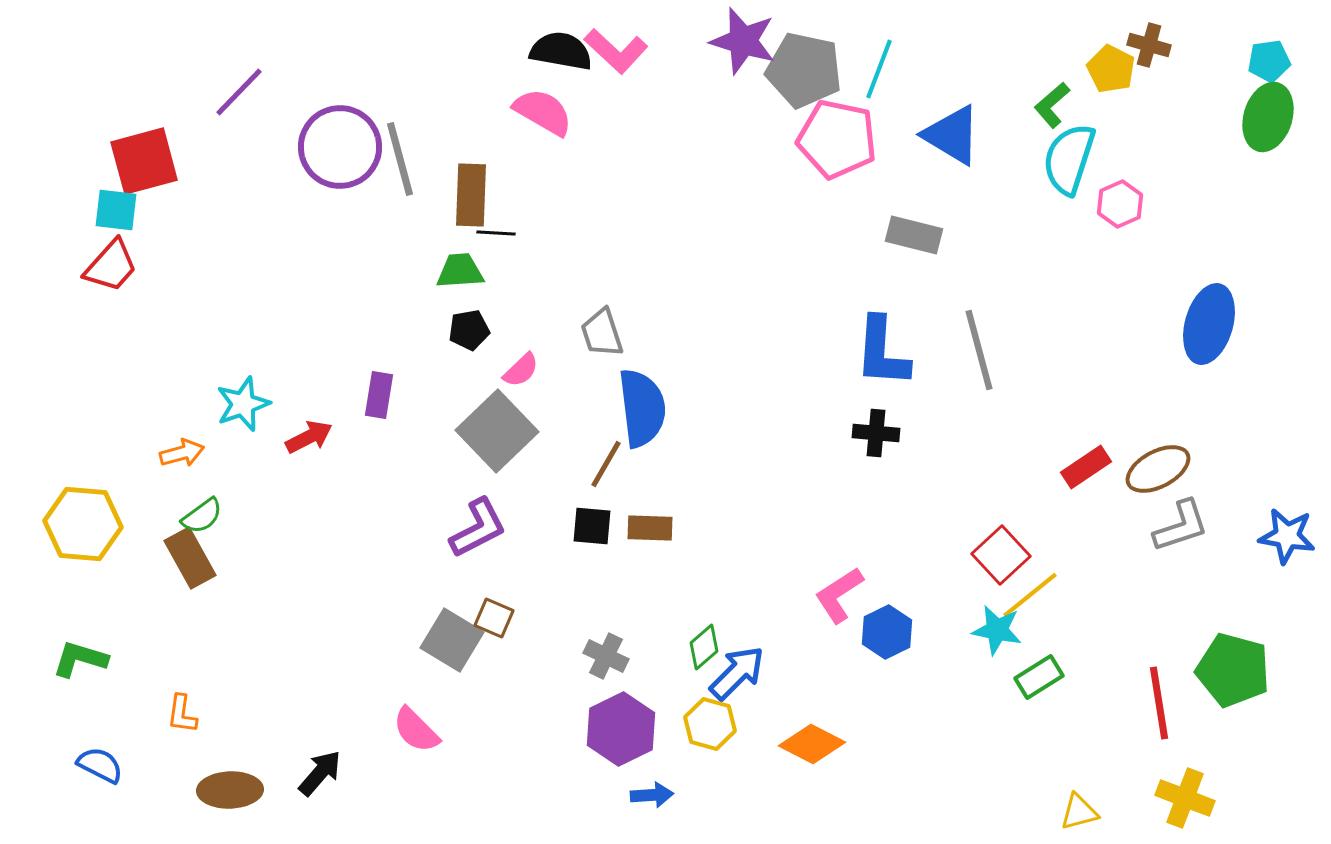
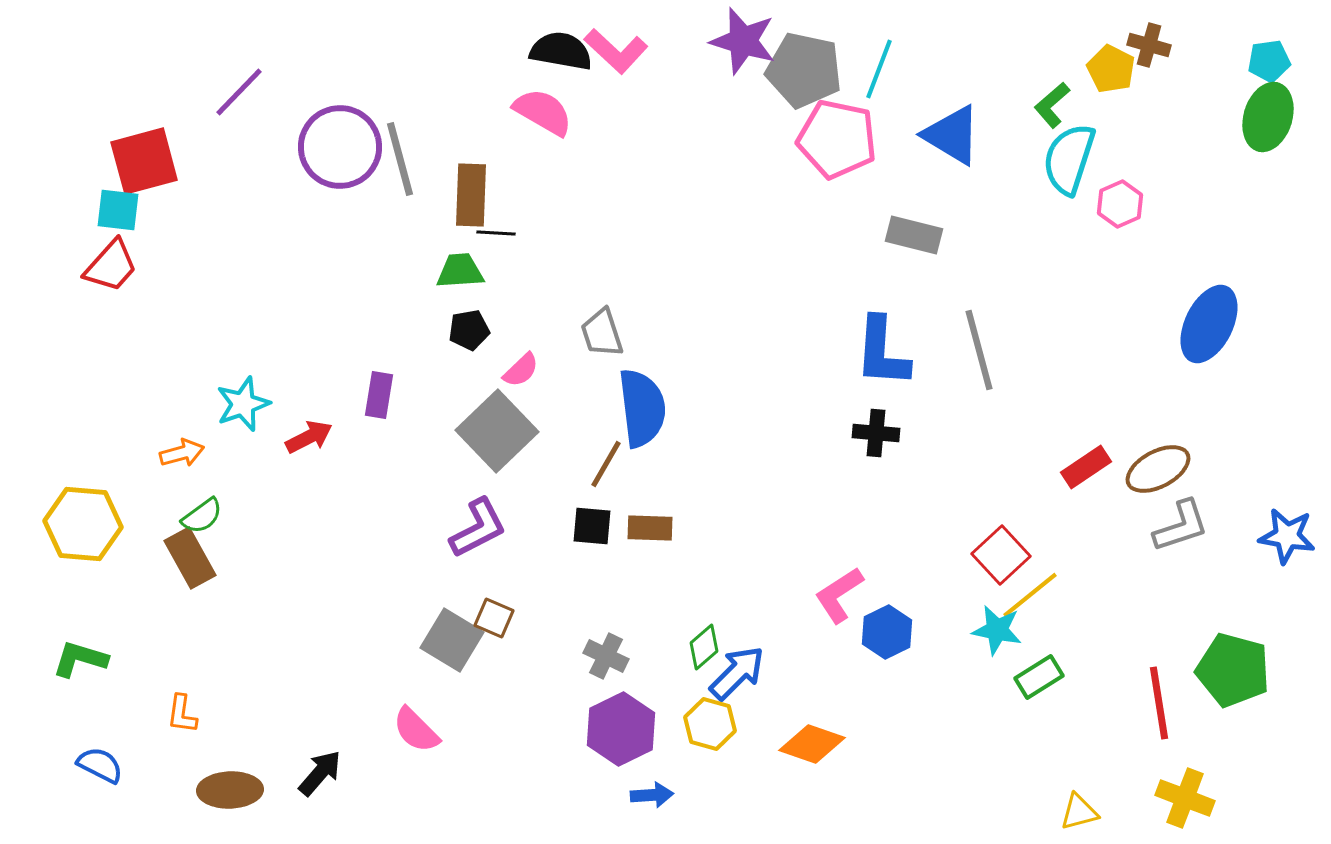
cyan square at (116, 210): moved 2 px right
blue ellipse at (1209, 324): rotated 10 degrees clockwise
orange diamond at (812, 744): rotated 8 degrees counterclockwise
